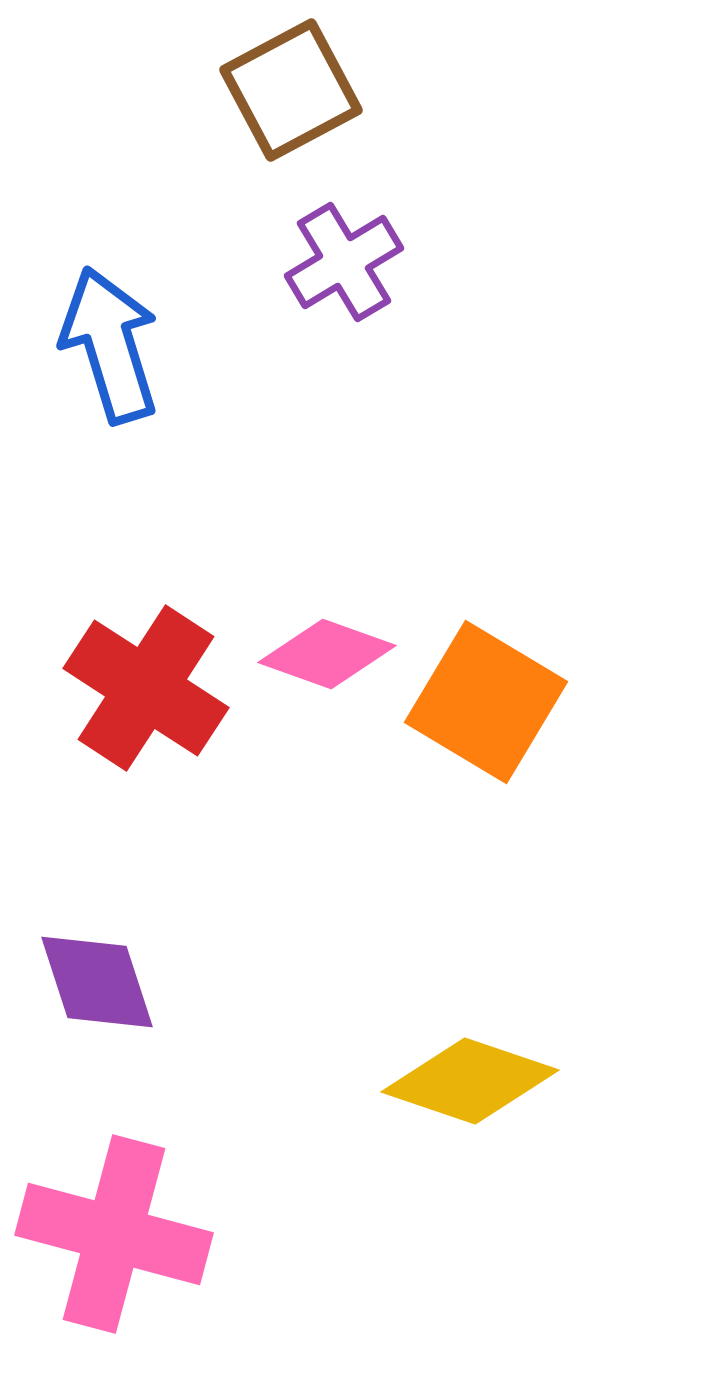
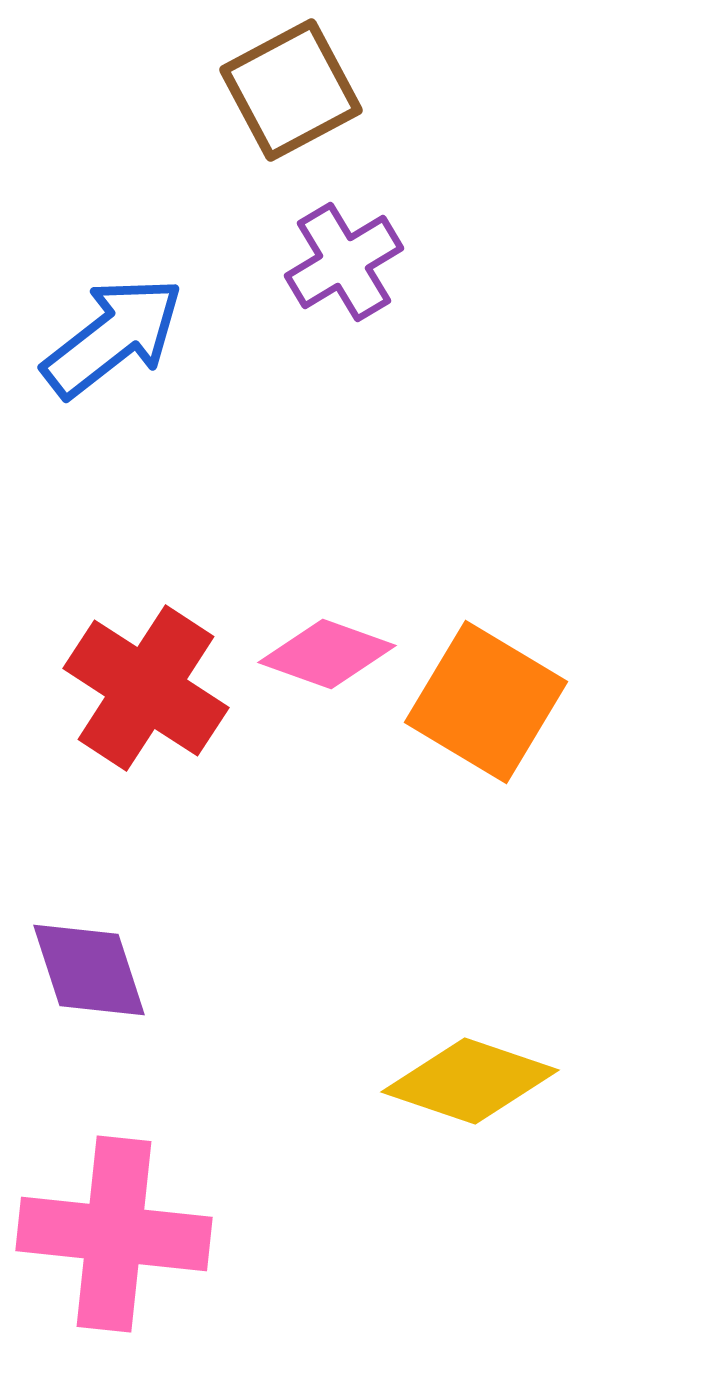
blue arrow: moved 3 px right, 8 px up; rotated 69 degrees clockwise
purple diamond: moved 8 px left, 12 px up
pink cross: rotated 9 degrees counterclockwise
